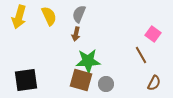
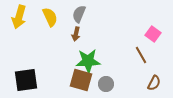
yellow semicircle: moved 1 px right, 1 px down
